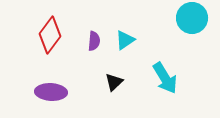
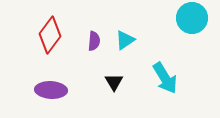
black triangle: rotated 18 degrees counterclockwise
purple ellipse: moved 2 px up
